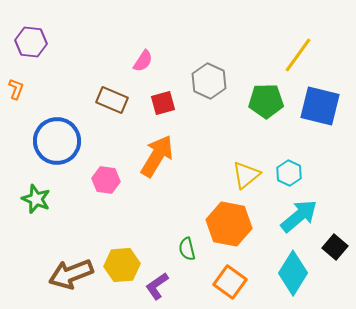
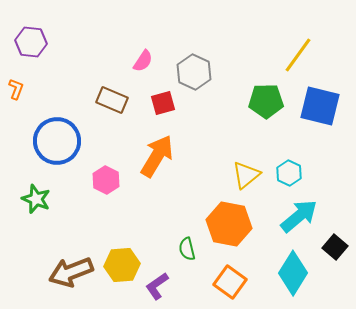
gray hexagon: moved 15 px left, 9 px up
pink hexagon: rotated 20 degrees clockwise
brown arrow: moved 2 px up
